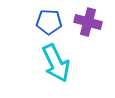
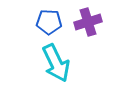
purple cross: rotated 32 degrees counterclockwise
